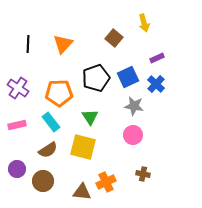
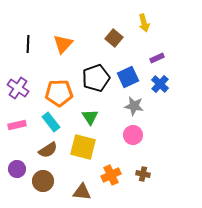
blue cross: moved 4 px right
orange cross: moved 5 px right, 7 px up
